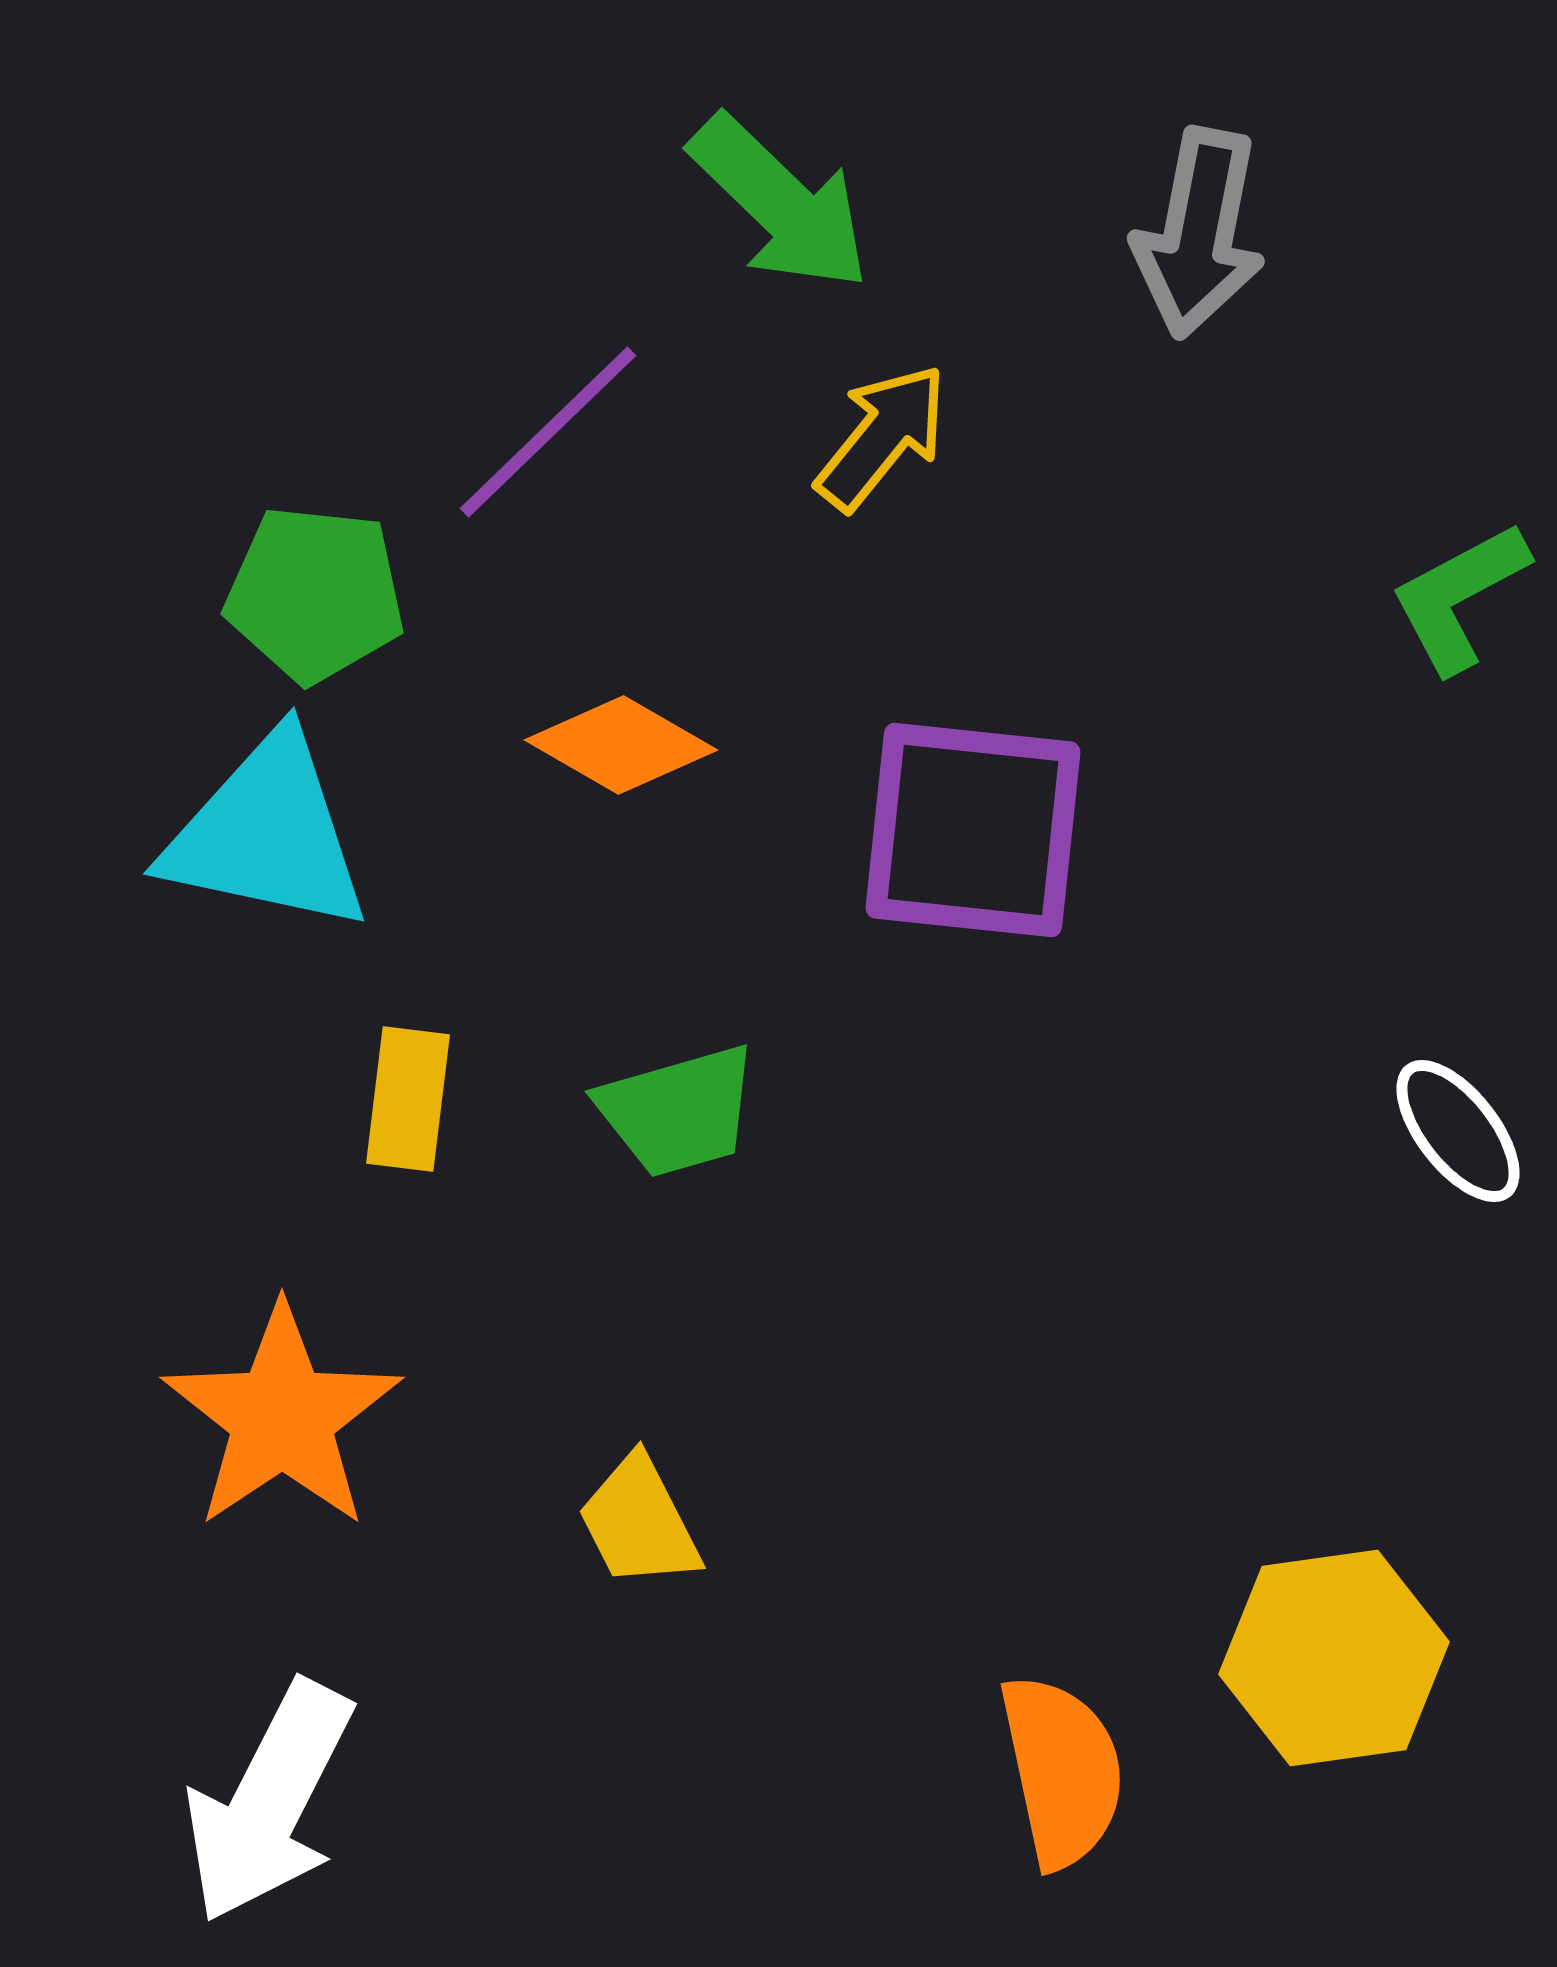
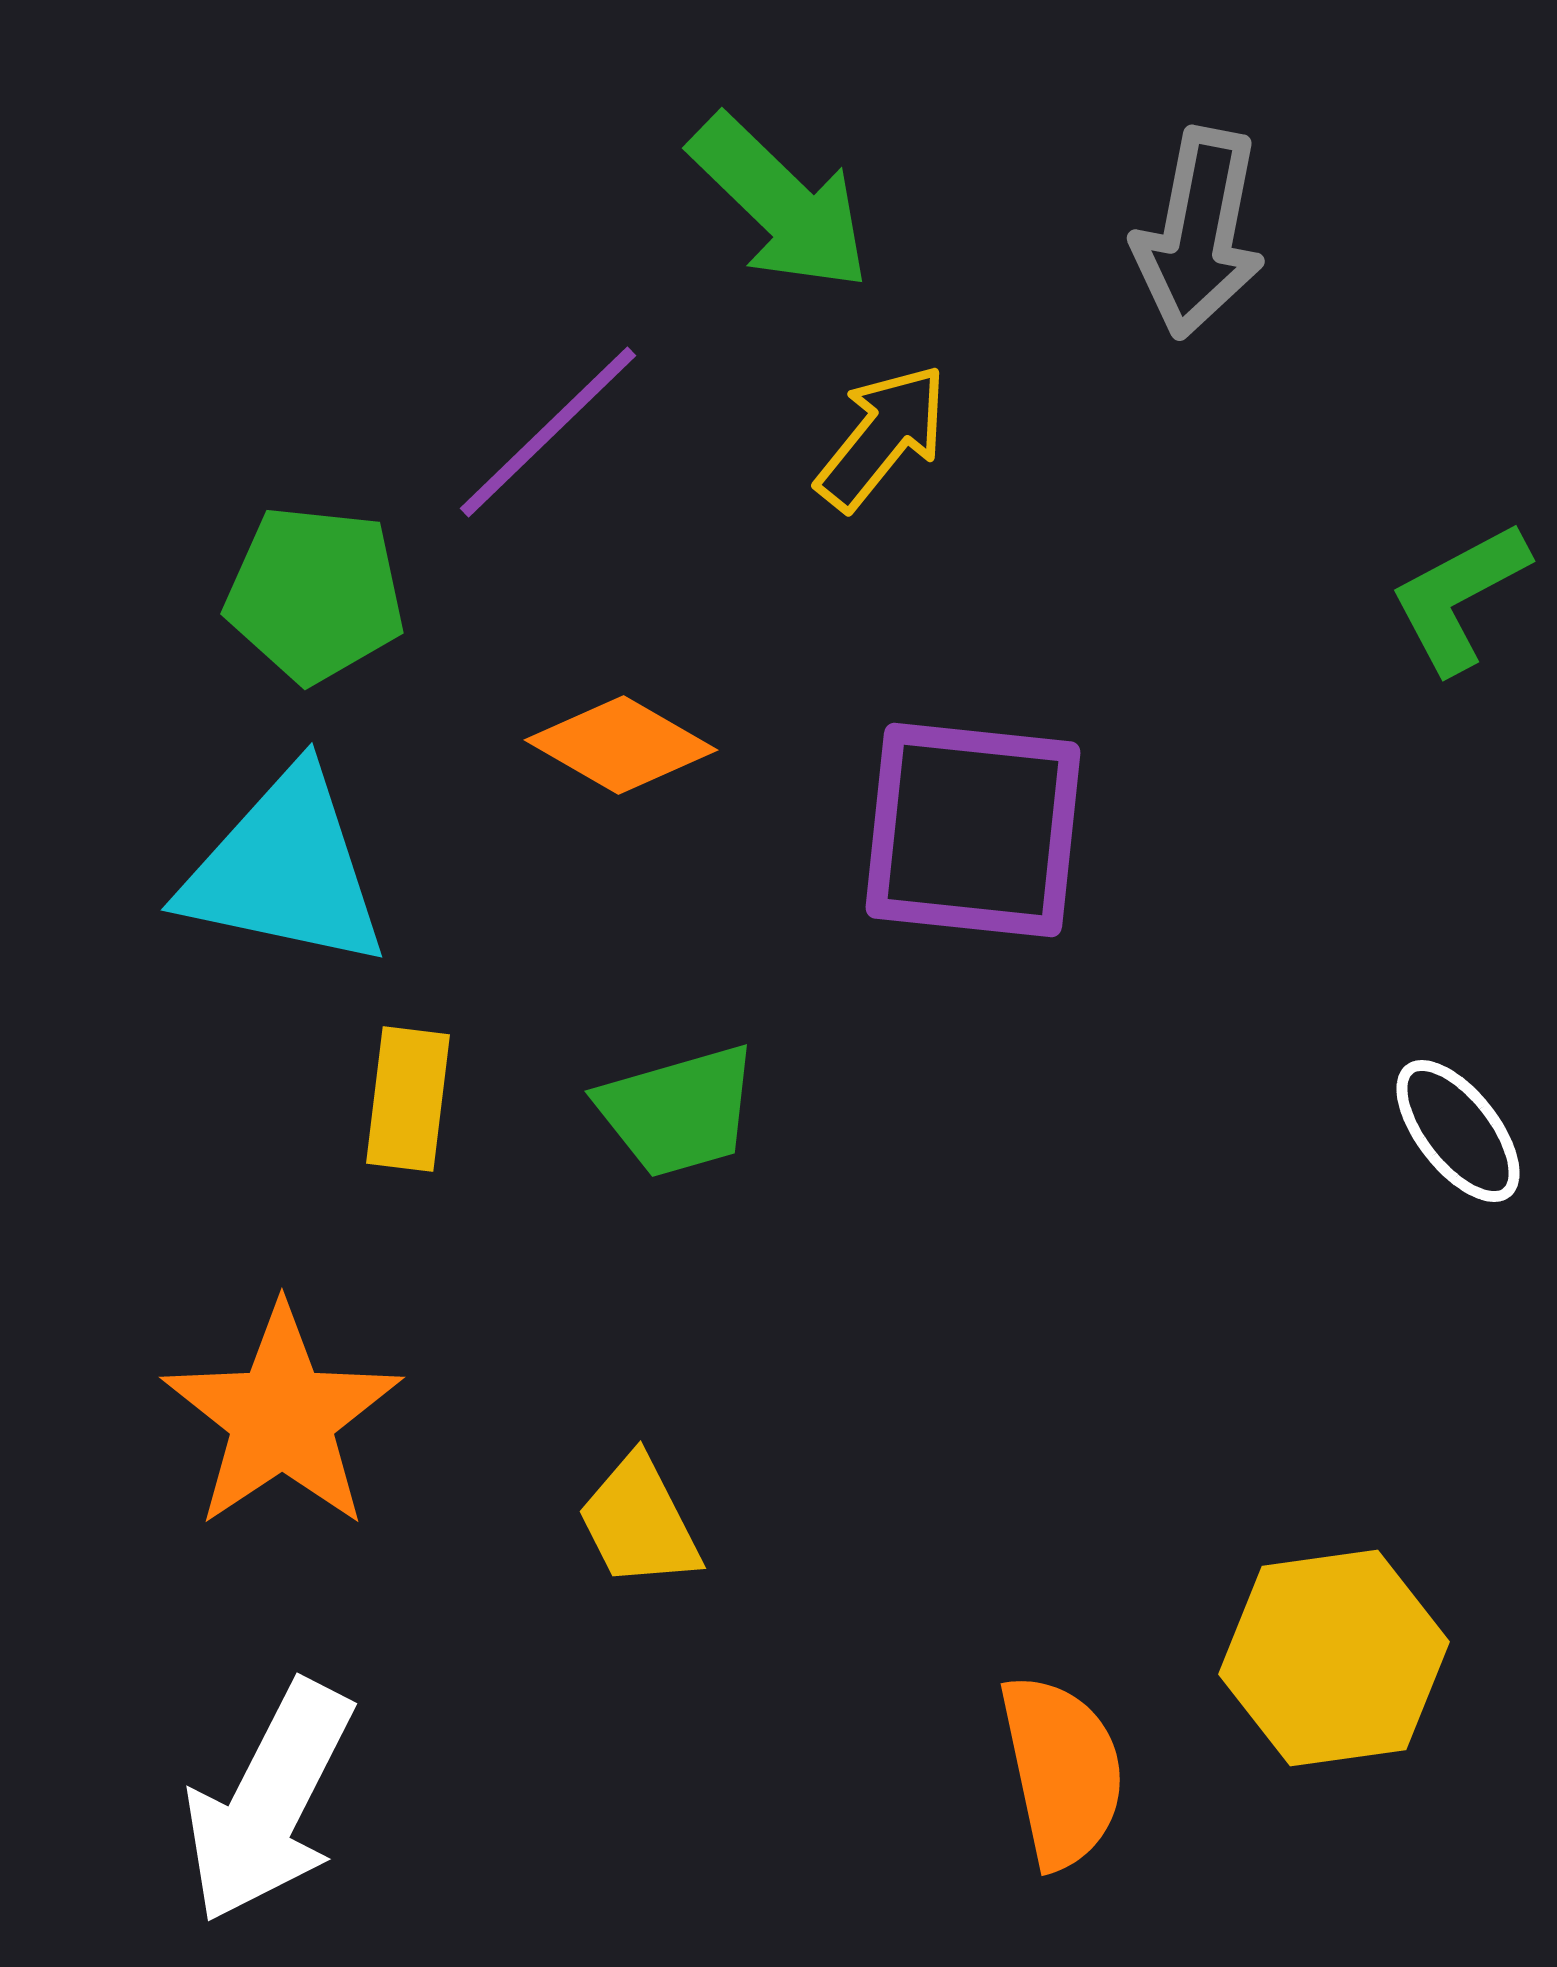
cyan triangle: moved 18 px right, 36 px down
